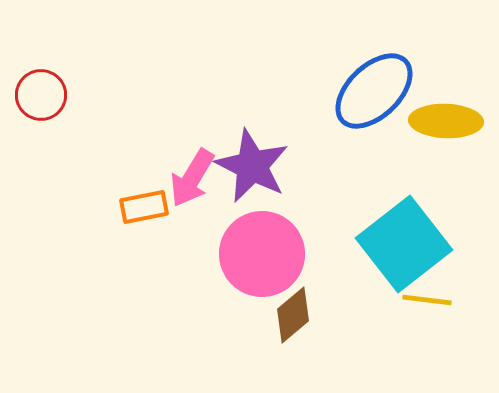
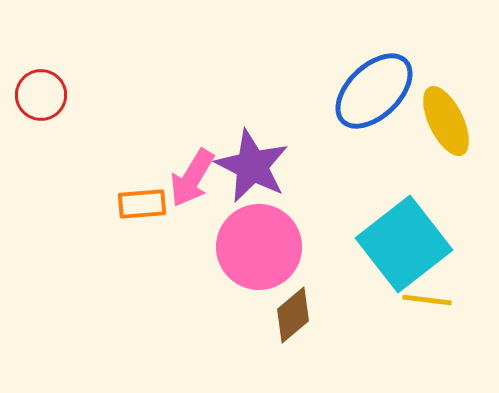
yellow ellipse: rotated 62 degrees clockwise
orange rectangle: moved 2 px left, 3 px up; rotated 6 degrees clockwise
pink circle: moved 3 px left, 7 px up
